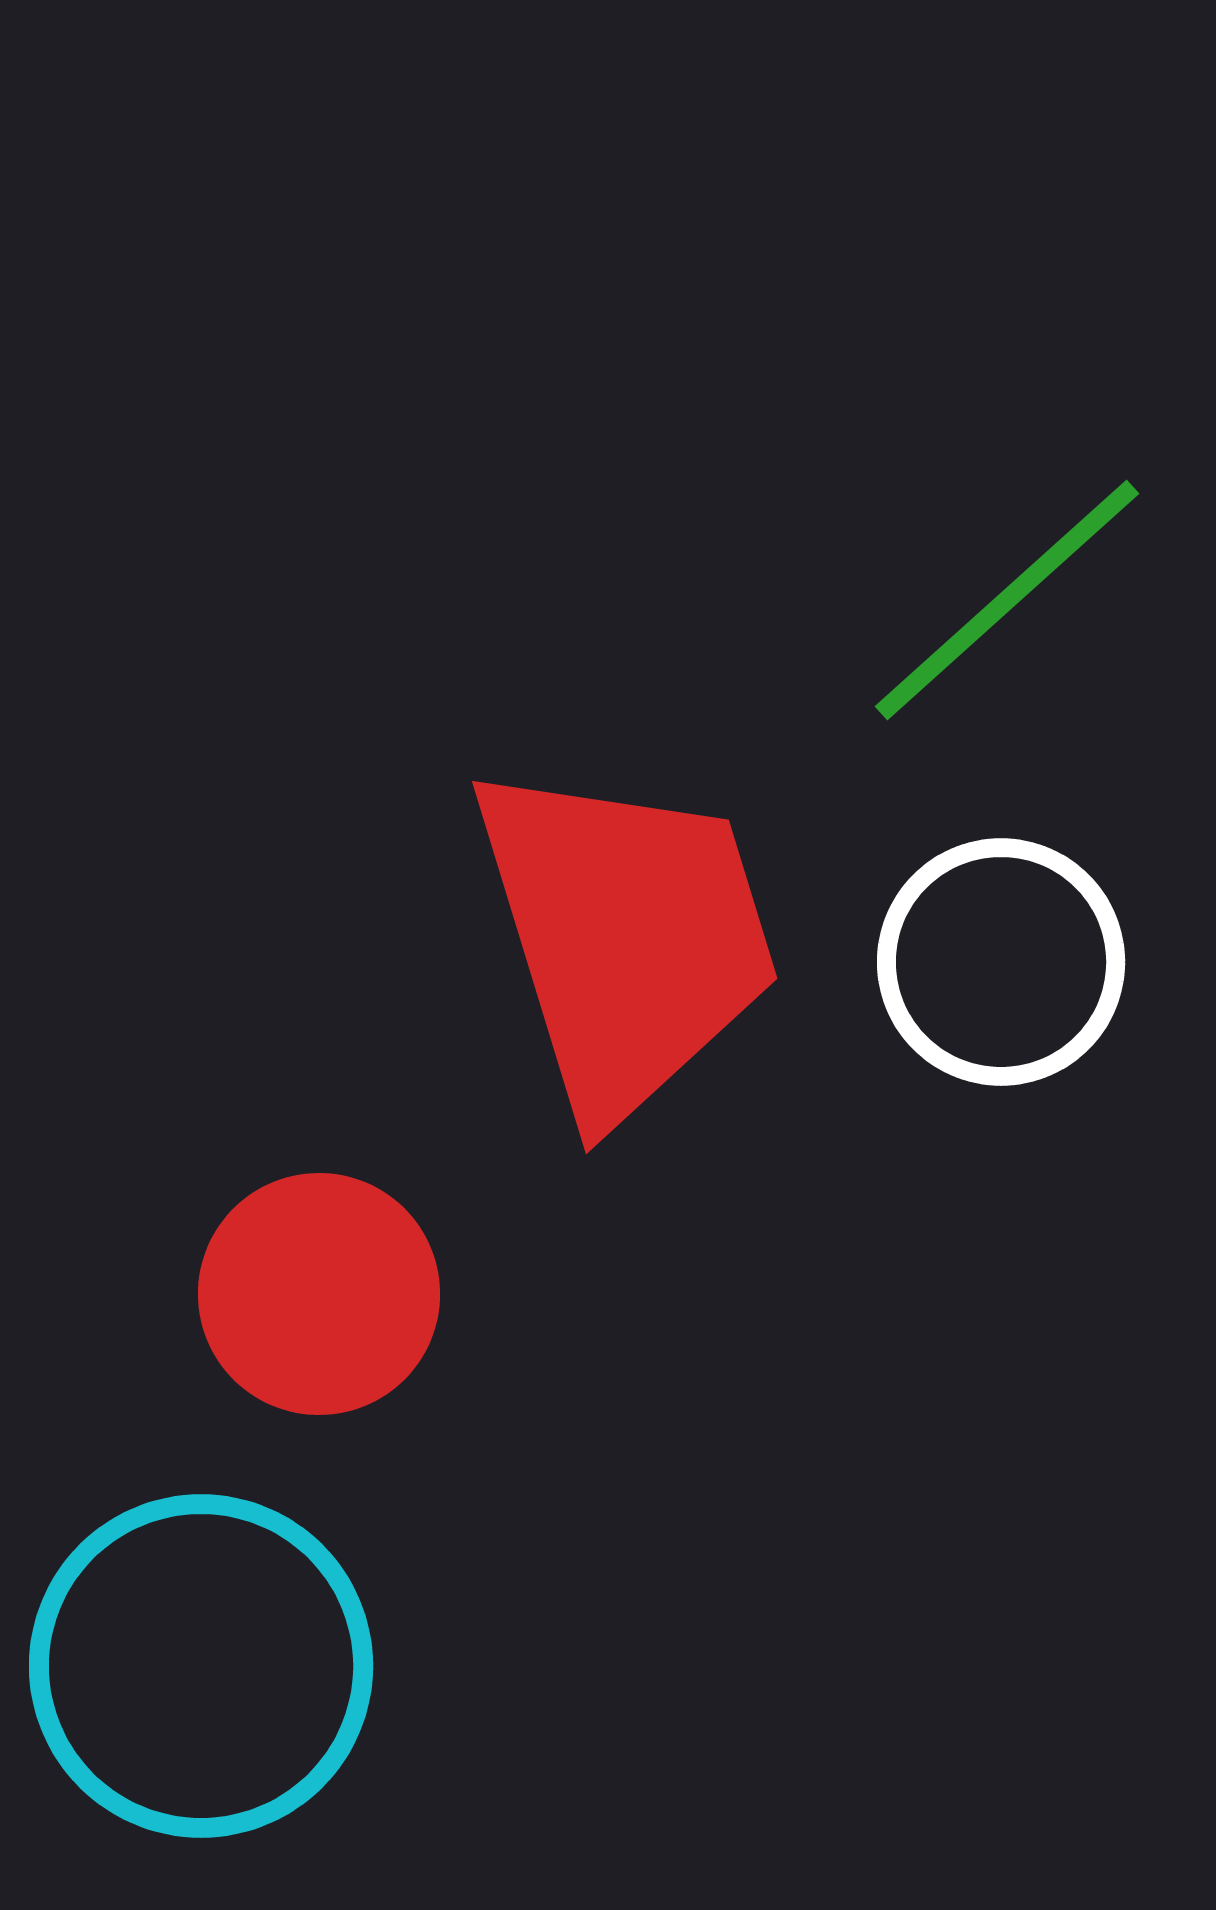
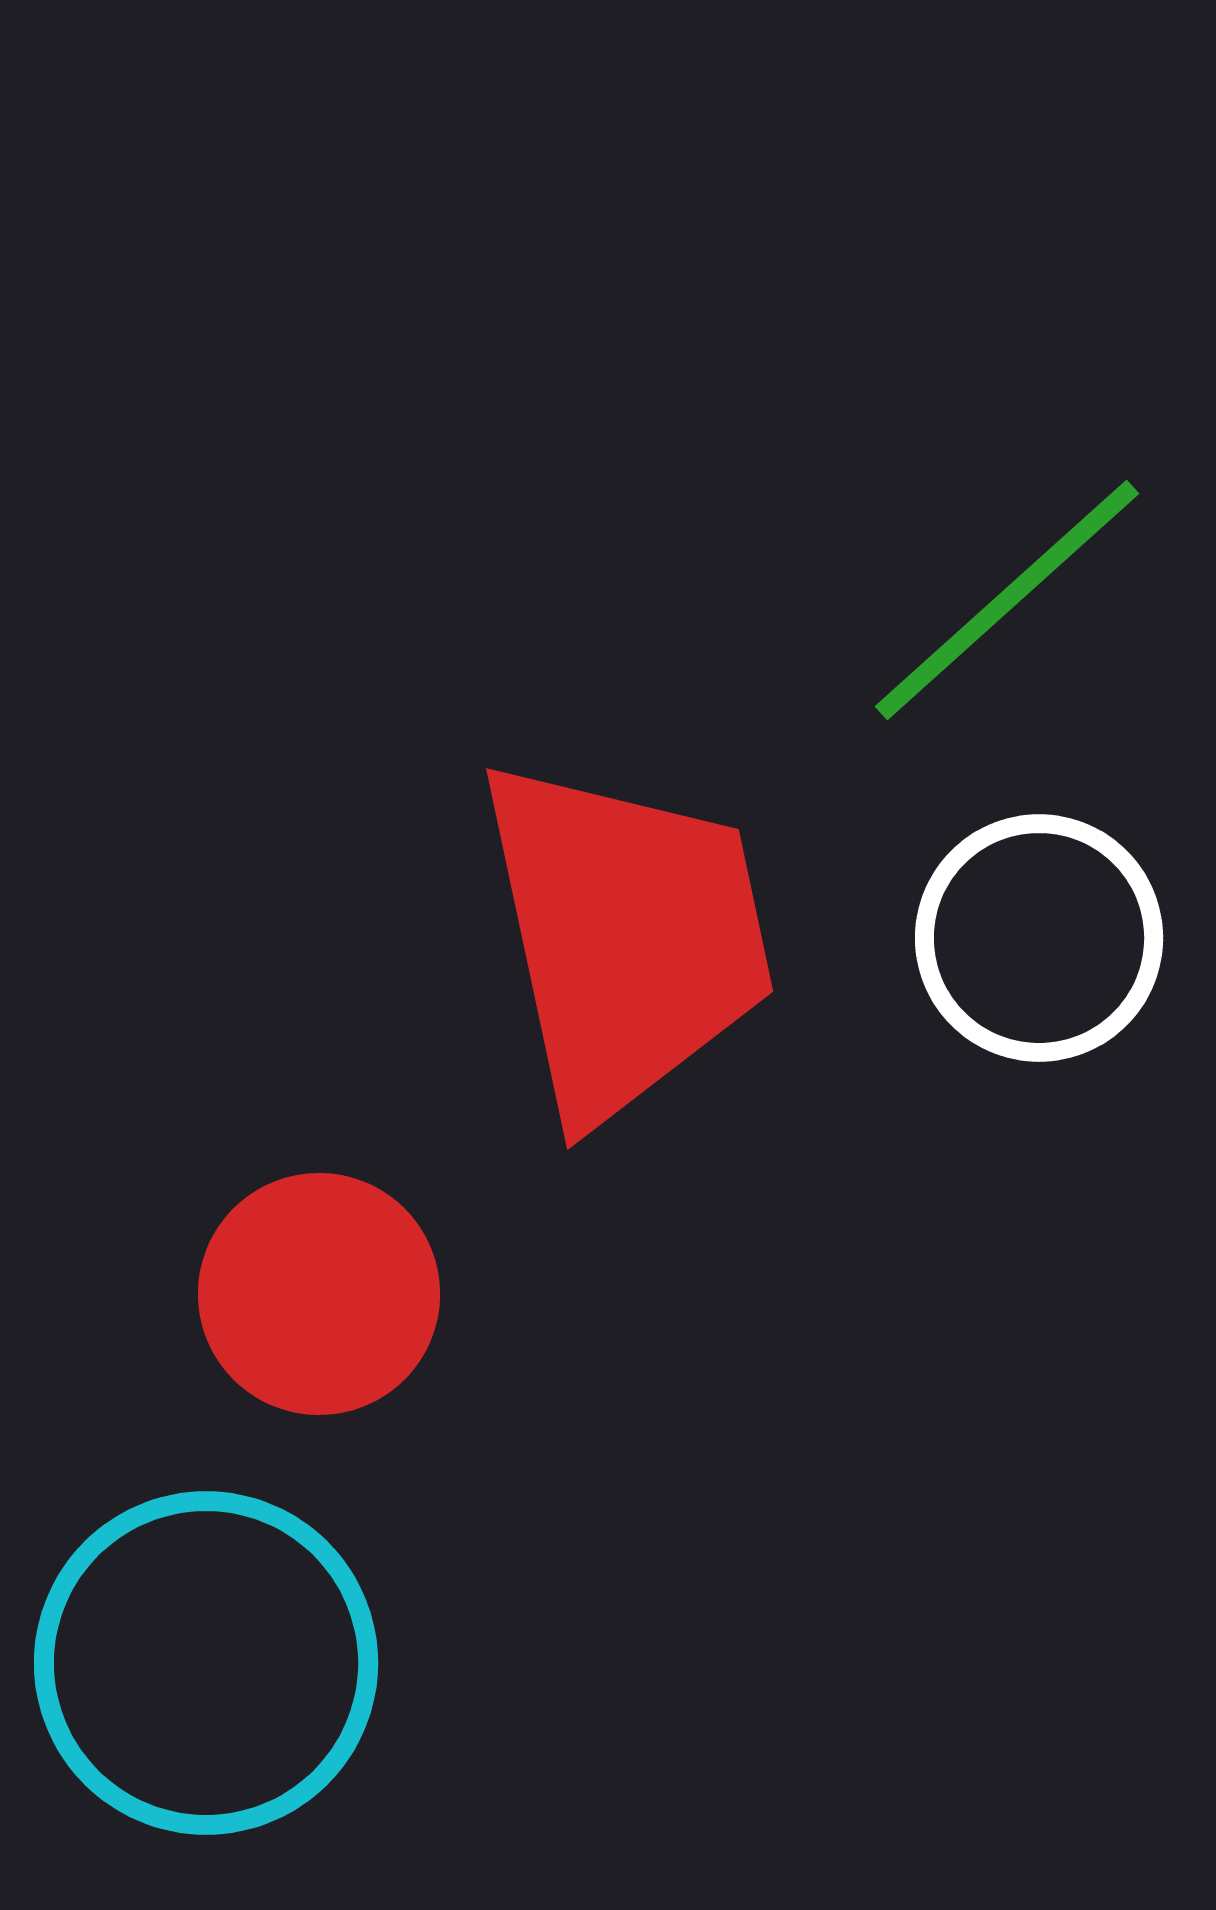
red trapezoid: rotated 5 degrees clockwise
white circle: moved 38 px right, 24 px up
cyan circle: moved 5 px right, 3 px up
